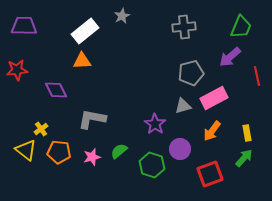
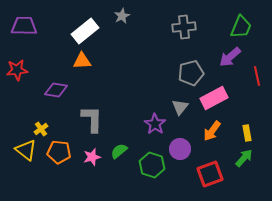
purple diamond: rotated 55 degrees counterclockwise
gray triangle: moved 3 px left, 1 px down; rotated 36 degrees counterclockwise
gray L-shape: rotated 80 degrees clockwise
